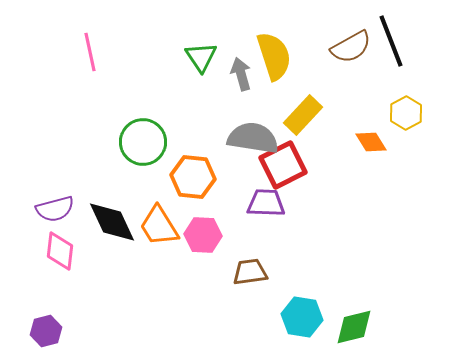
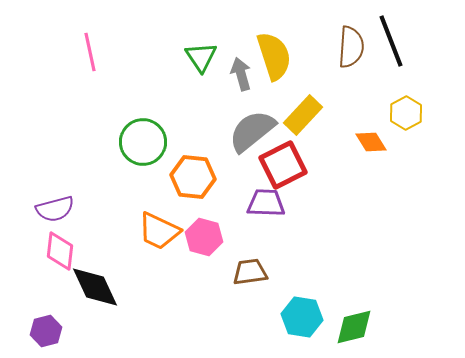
brown semicircle: rotated 57 degrees counterclockwise
gray semicircle: moved 1 px left, 7 px up; rotated 48 degrees counterclockwise
black diamond: moved 17 px left, 65 px down
orange trapezoid: moved 5 px down; rotated 33 degrees counterclockwise
pink hexagon: moved 1 px right, 2 px down; rotated 12 degrees clockwise
